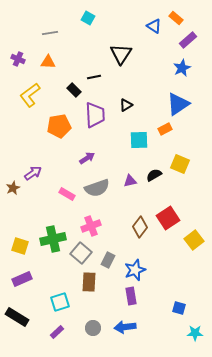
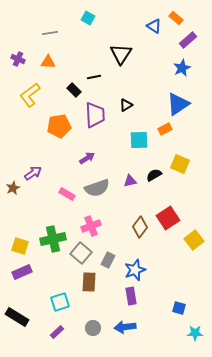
purple rectangle at (22, 279): moved 7 px up
